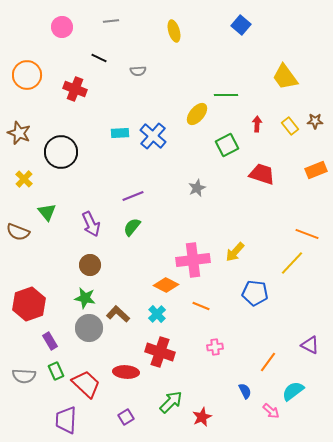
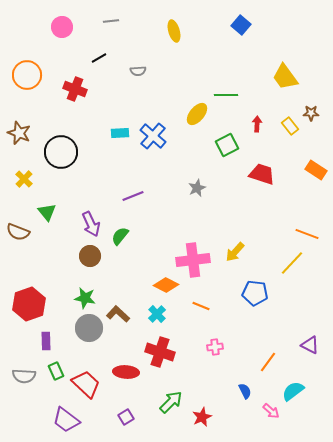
black line at (99, 58): rotated 56 degrees counterclockwise
brown star at (315, 121): moved 4 px left, 8 px up
orange rectangle at (316, 170): rotated 55 degrees clockwise
green semicircle at (132, 227): moved 12 px left, 9 px down
brown circle at (90, 265): moved 9 px up
purple rectangle at (50, 341): moved 4 px left; rotated 30 degrees clockwise
purple trapezoid at (66, 420): rotated 56 degrees counterclockwise
